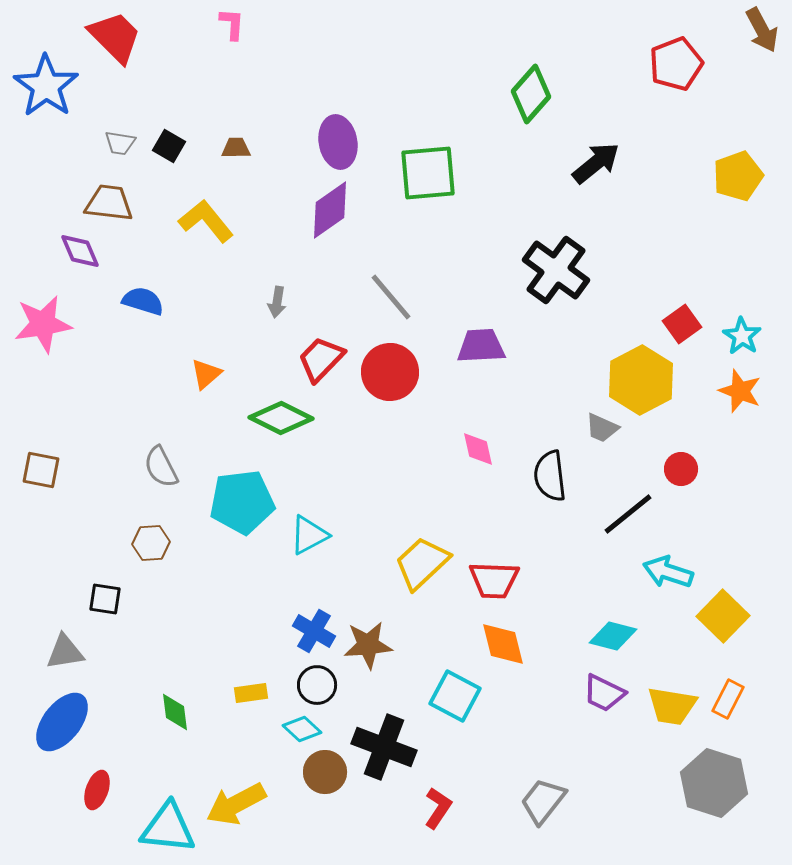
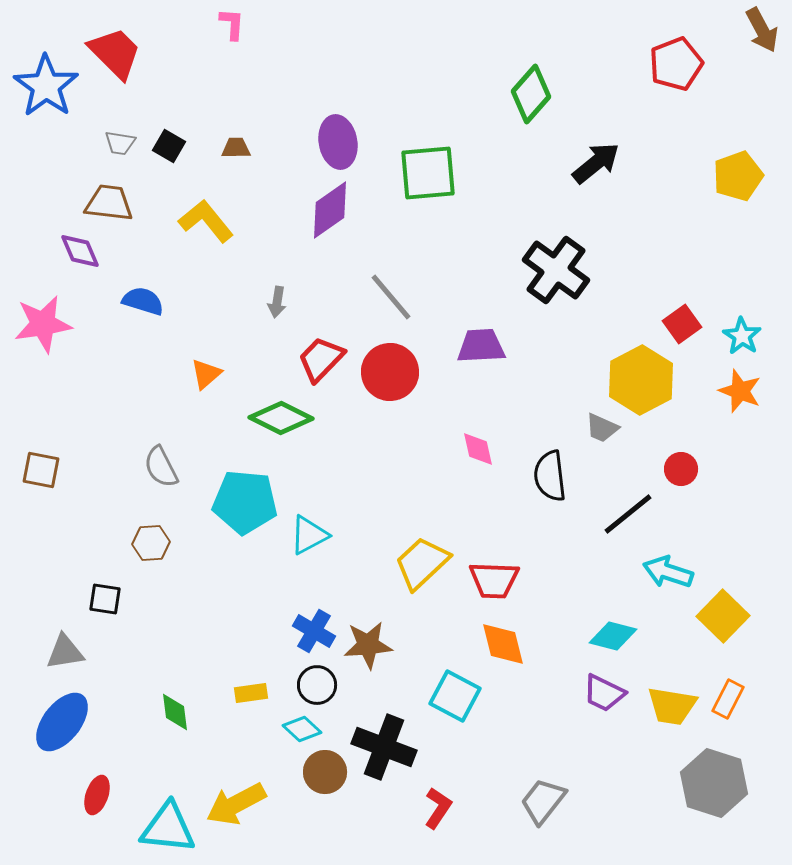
red trapezoid at (115, 37): moved 16 px down
cyan pentagon at (242, 502): moved 3 px right; rotated 12 degrees clockwise
red ellipse at (97, 790): moved 5 px down
